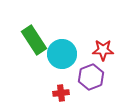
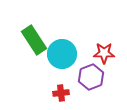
red star: moved 1 px right, 3 px down
